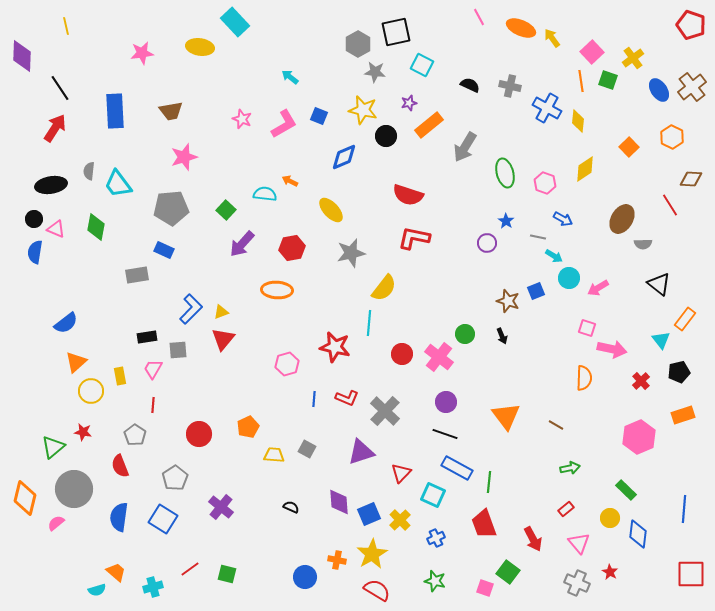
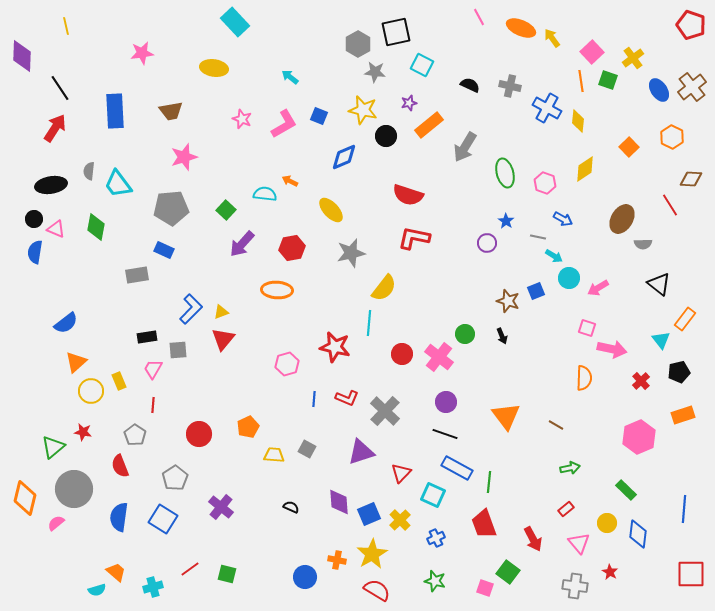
yellow ellipse at (200, 47): moved 14 px right, 21 px down
yellow rectangle at (120, 376): moved 1 px left, 5 px down; rotated 12 degrees counterclockwise
yellow circle at (610, 518): moved 3 px left, 5 px down
gray cross at (577, 583): moved 2 px left, 3 px down; rotated 15 degrees counterclockwise
